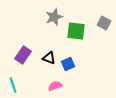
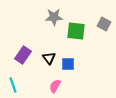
gray star: rotated 18 degrees clockwise
gray square: moved 1 px down
black triangle: rotated 32 degrees clockwise
blue square: rotated 24 degrees clockwise
pink semicircle: rotated 40 degrees counterclockwise
